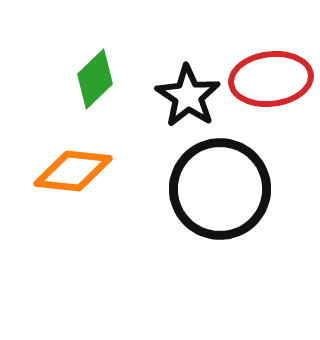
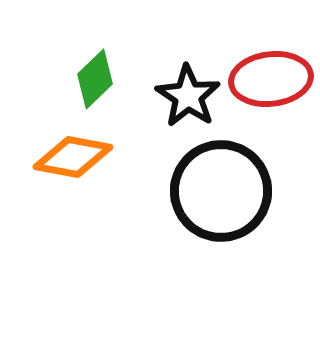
orange diamond: moved 14 px up; rotated 4 degrees clockwise
black circle: moved 1 px right, 2 px down
